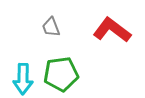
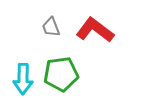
red L-shape: moved 17 px left
